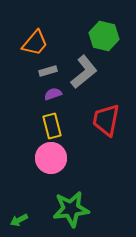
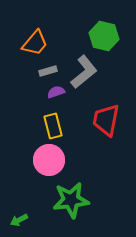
purple semicircle: moved 3 px right, 2 px up
yellow rectangle: moved 1 px right
pink circle: moved 2 px left, 2 px down
green star: moved 9 px up
